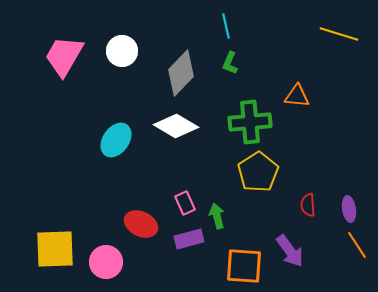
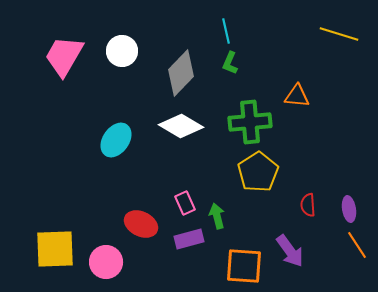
cyan line: moved 5 px down
white diamond: moved 5 px right
